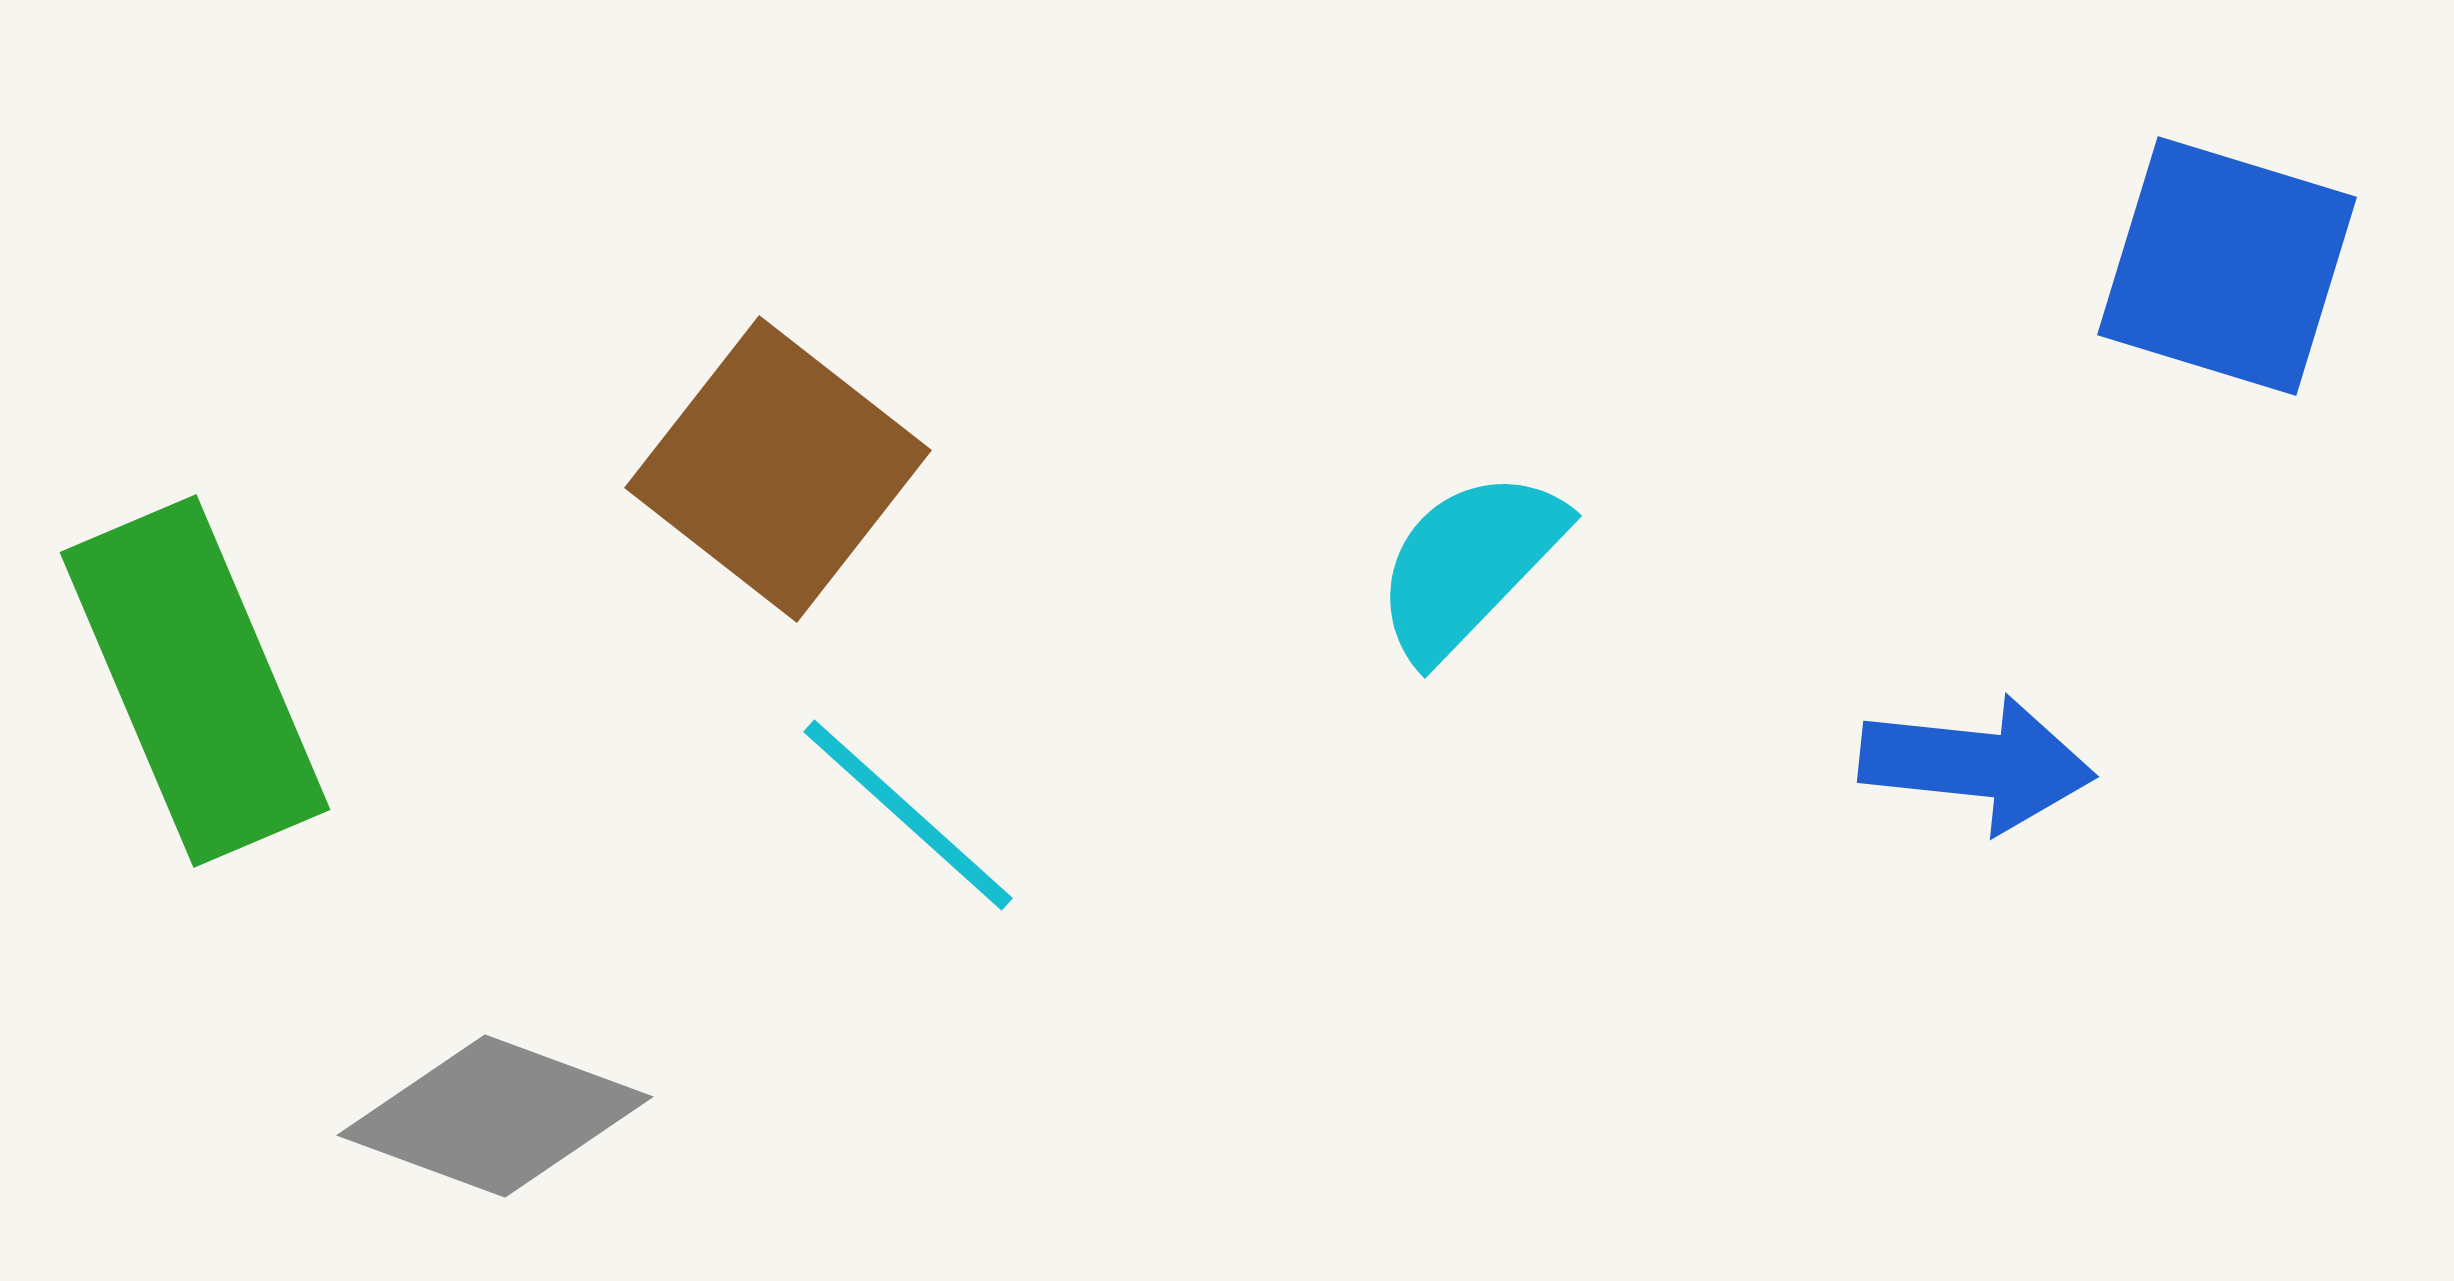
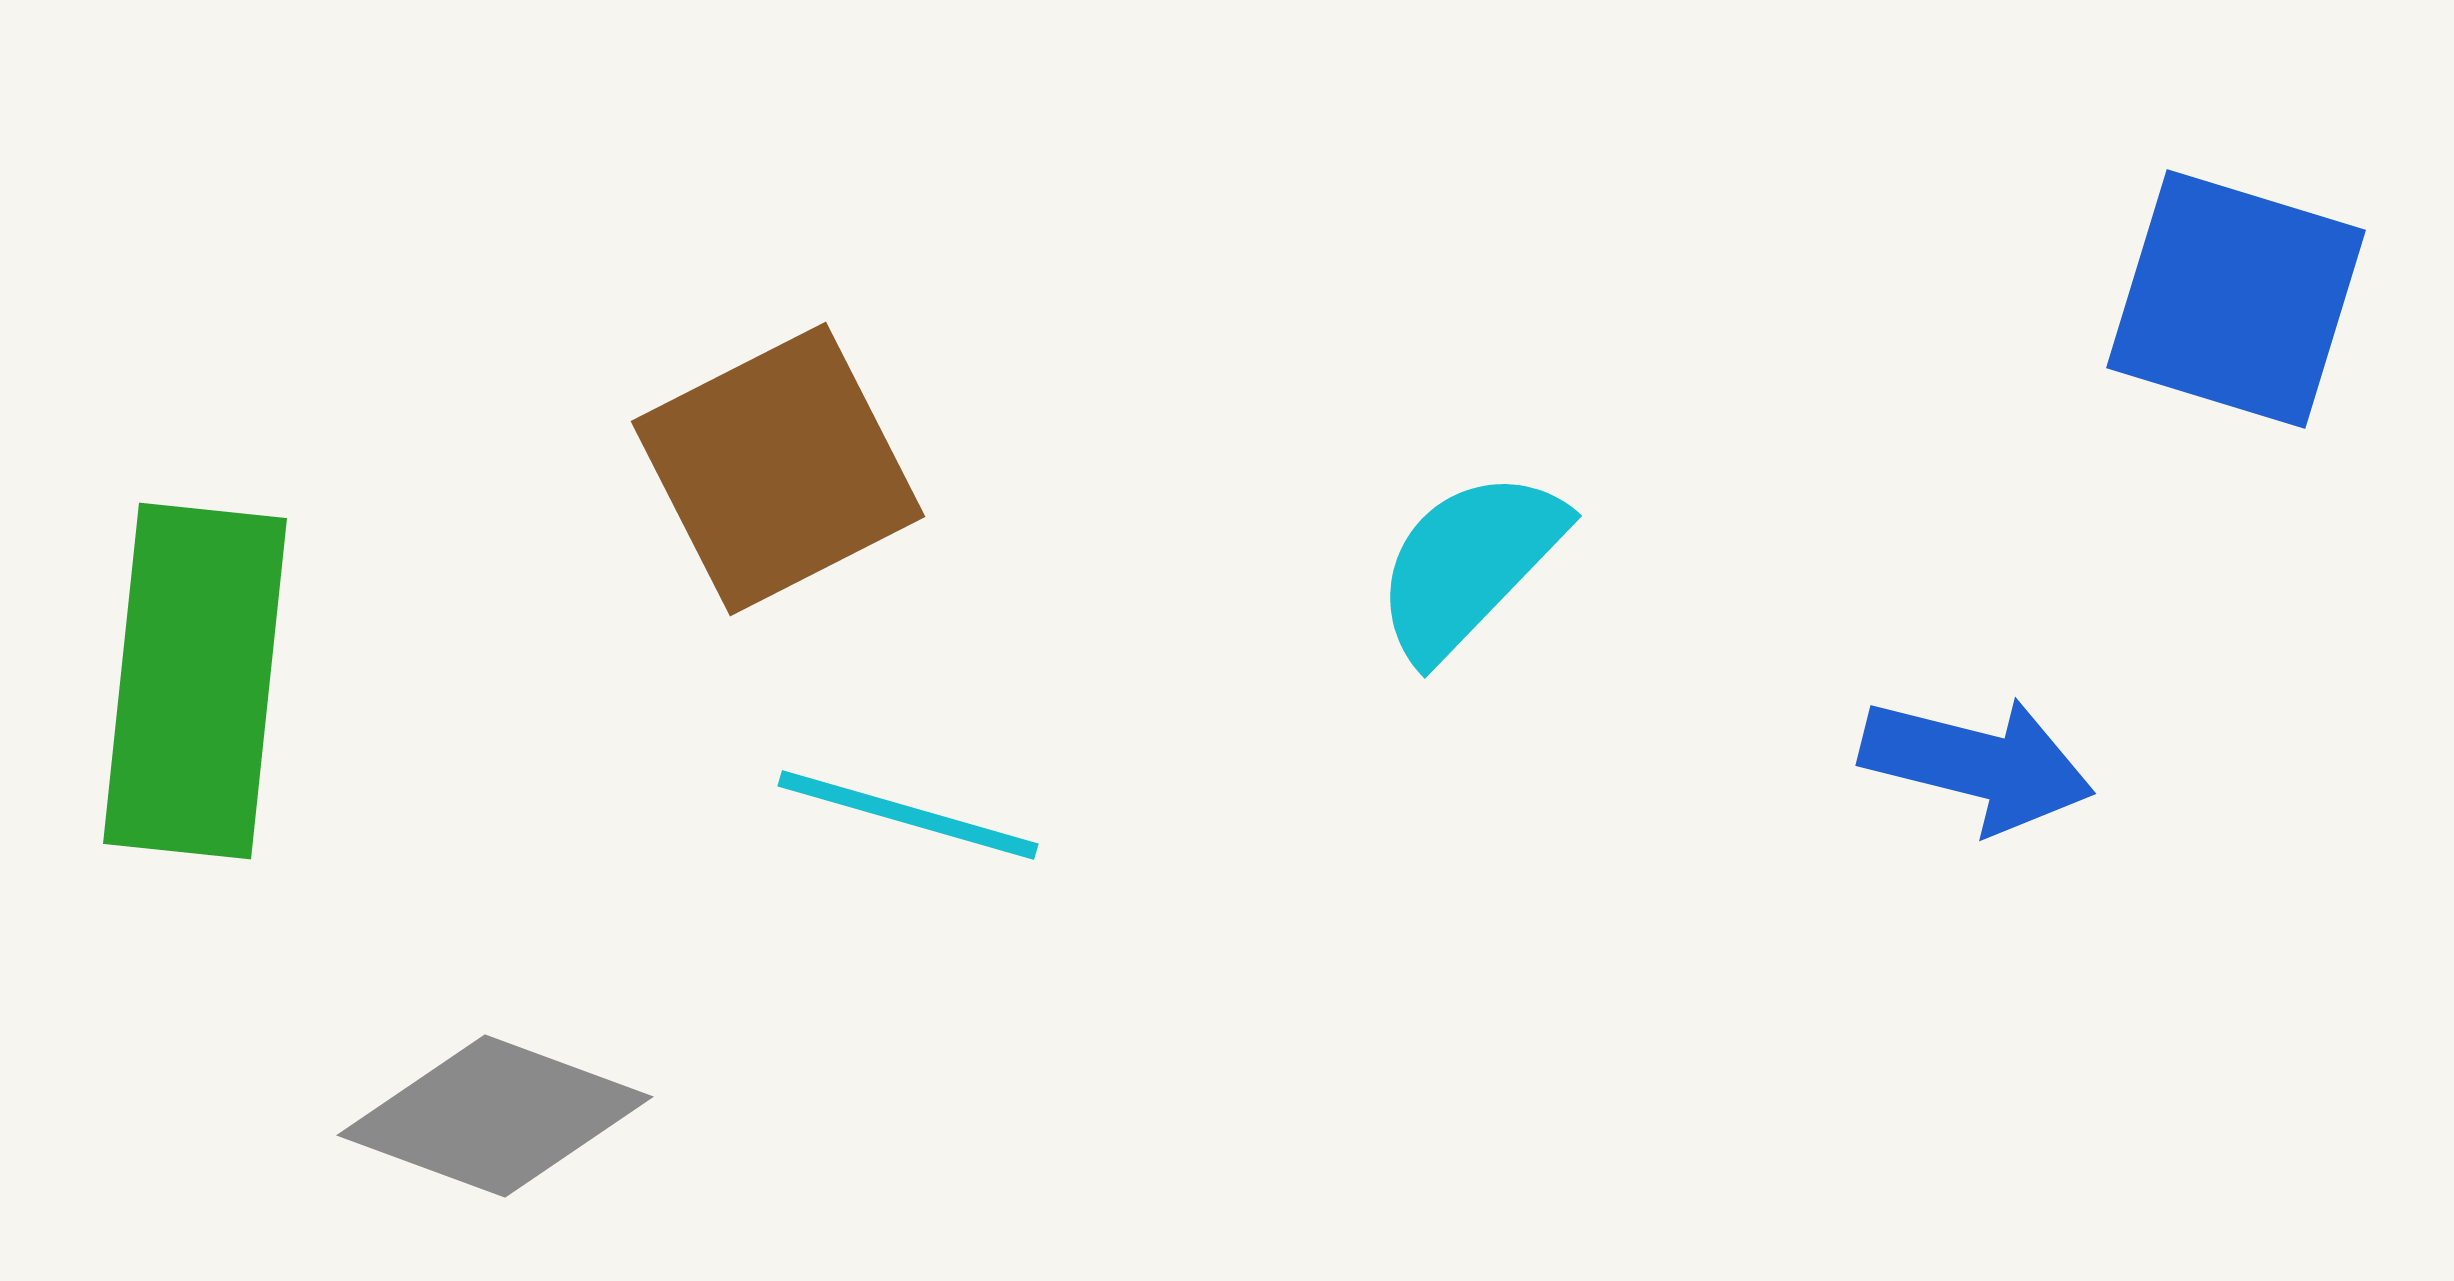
blue square: moved 9 px right, 33 px down
brown square: rotated 25 degrees clockwise
green rectangle: rotated 29 degrees clockwise
blue arrow: rotated 8 degrees clockwise
cyan line: rotated 26 degrees counterclockwise
